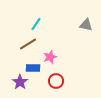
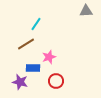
gray triangle: moved 14 px up; rotated 16 degrees counterclockwise
brown line: moved 2 px left
pink star: moved 1 px left
purple star: rotated 21 degrees counterclockwise
